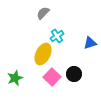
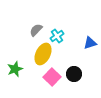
gray semicircle: moved 7 px left, 17 px down
green star: moved 9 px up
